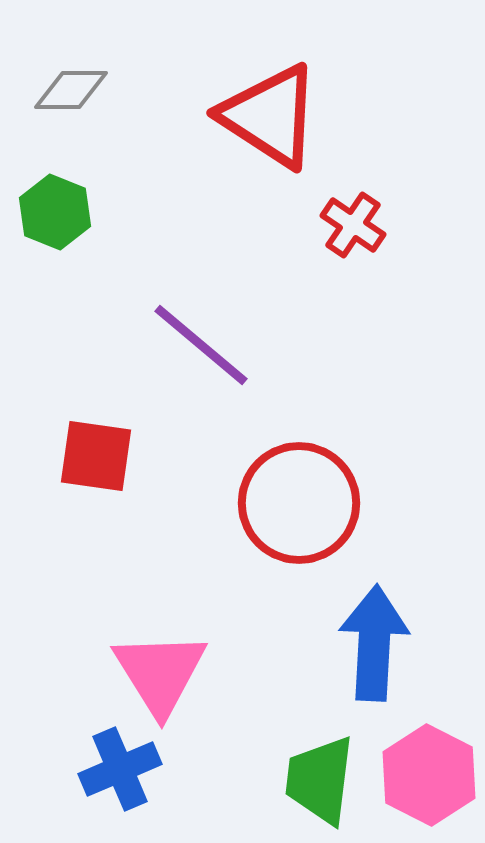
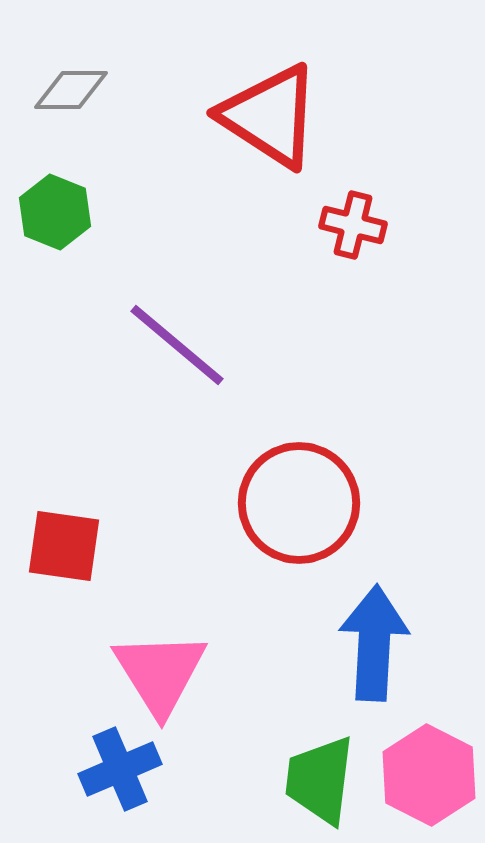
red cross: rotated 20 degrees counterclockwise
purple line: moved 24 px left
red square: moved 32 px left, 90 px down
